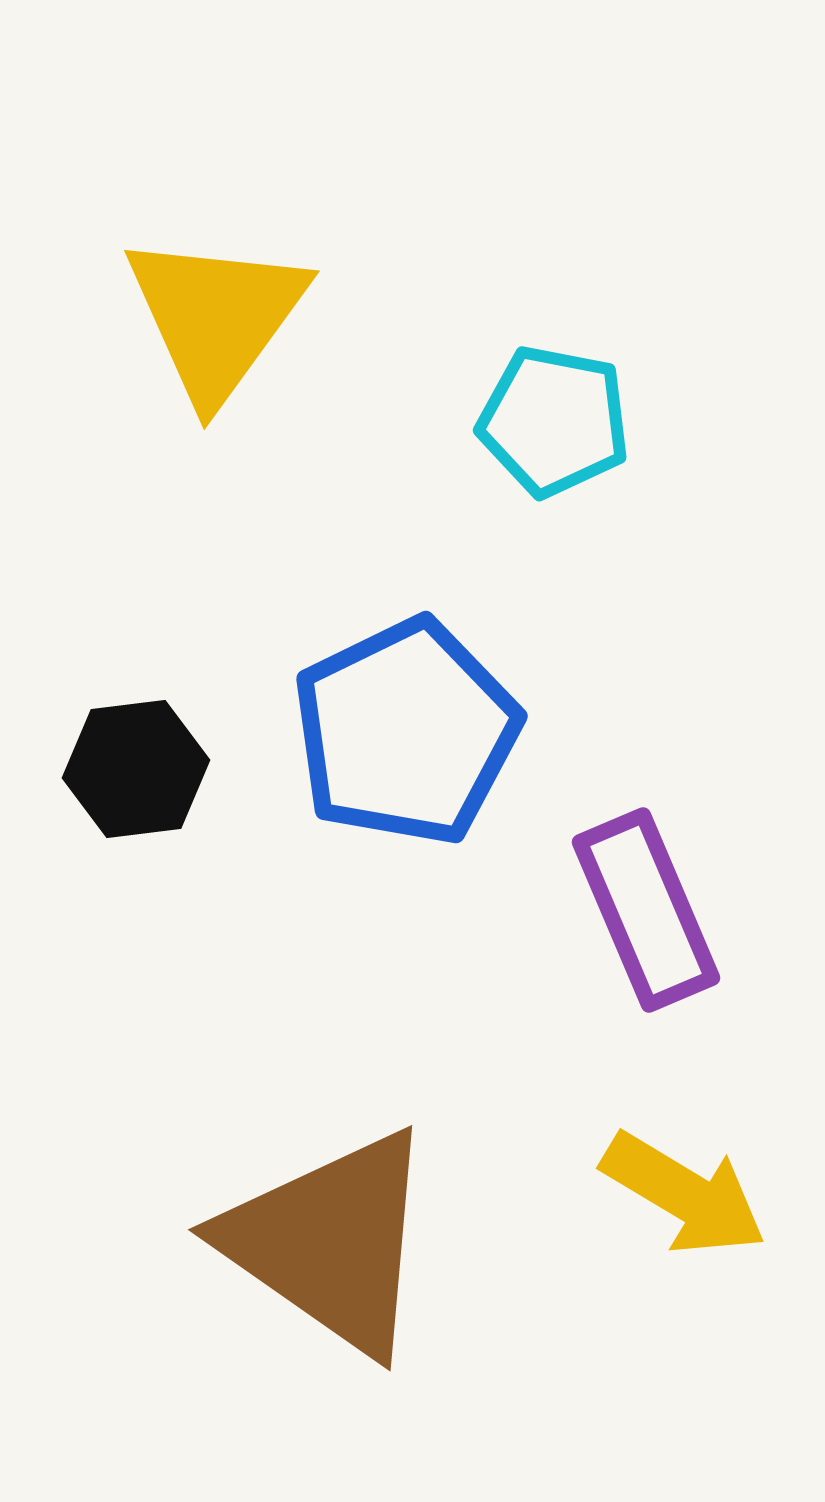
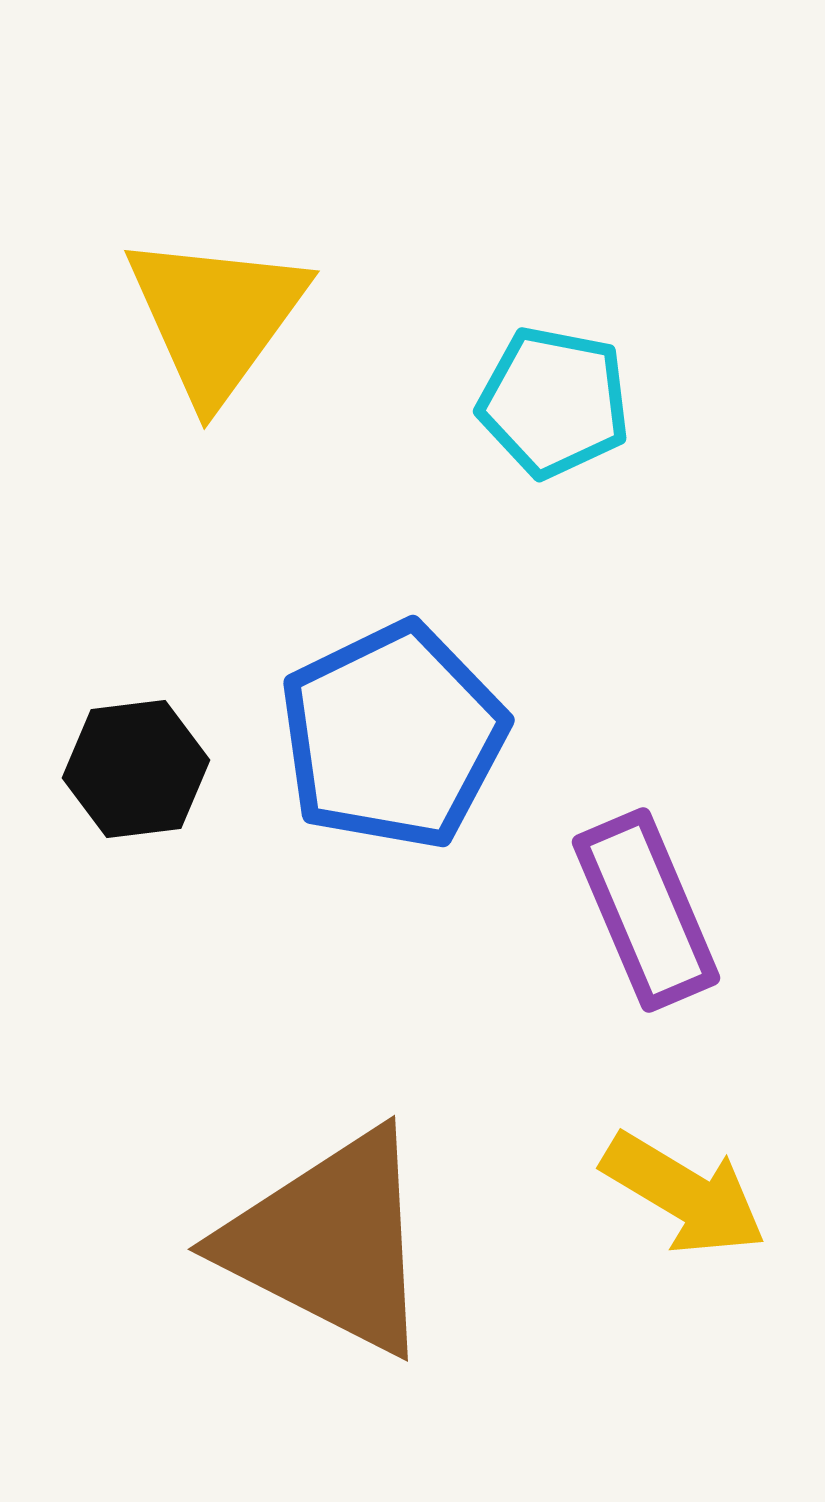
cyan pentagon: moved 19 px up
blue pentagon: moved 13 px left, 4 px down
brown triangle: rotated 8 degrees counterclockwise
